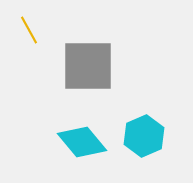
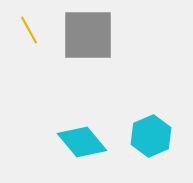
gray square: moved 31 px up
cyan hexagon: moved 7 px right
